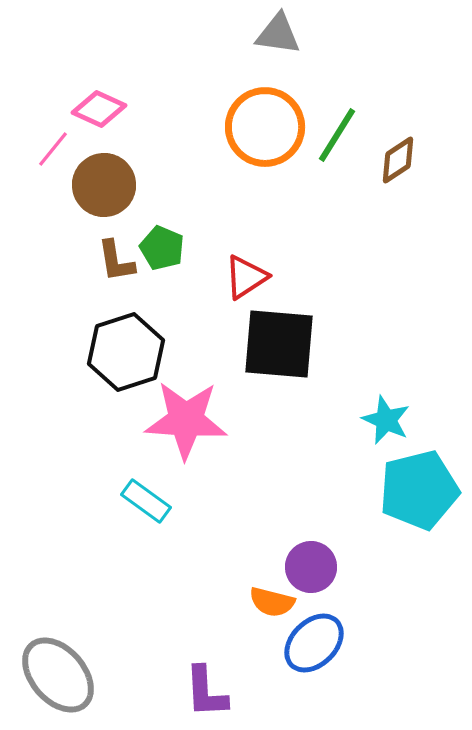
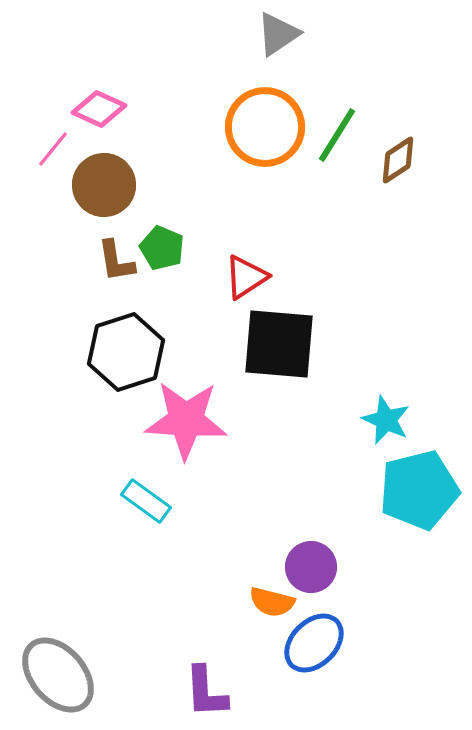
gray triangle: rotated 42 degrees counterclockwise
